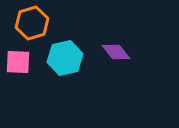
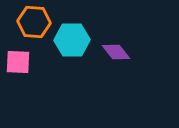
orange hexagon: moved 2 px right, 1 px up; rotated 20 degrees clockwise
cyan hexagon: moved 7 px right, 18 px up; rotated 12 degrees clockwise
